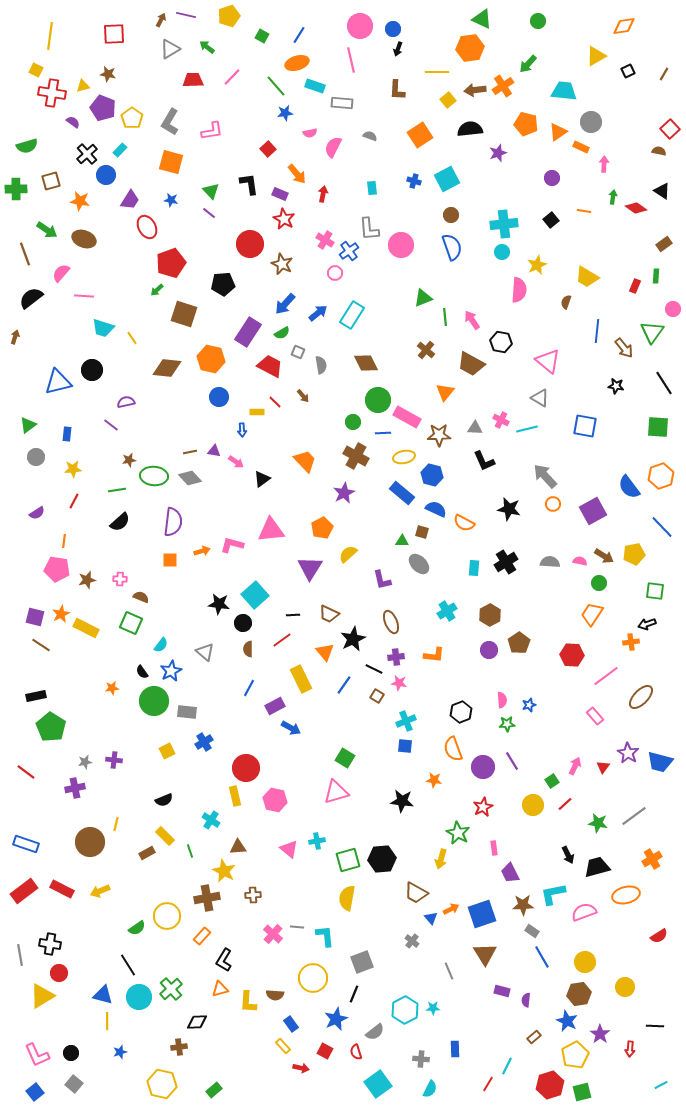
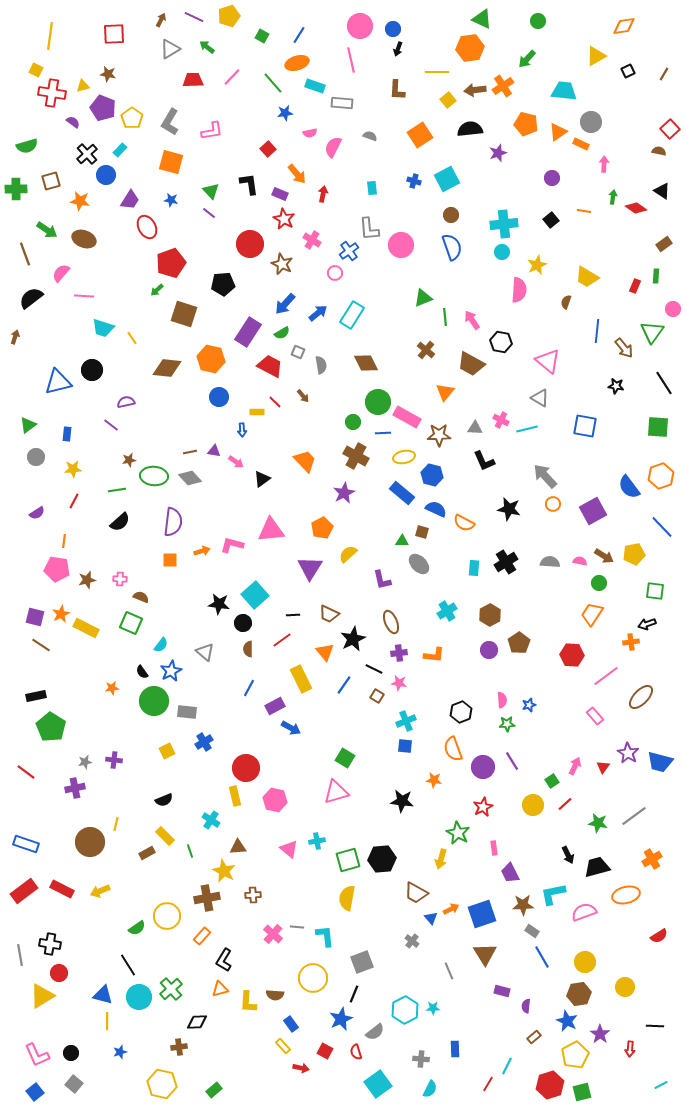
purple line at (186, 15): moved 8 px right, 2 px down; rotated 12 degrees clockwise
green arrow at (528, 64): moved 1 px left, 5 px up
green line at (276, 86): moved 3 px left, 3 px up
orange rectangle at (581, 147): moved 3 px up
pink cross at (325, 240): moved 13 px left
green circle at (378, 400): moved 2 px down
purple cross at (396, 657): moved 3 px right, 4 px up
purple semicircle at (526, 1000): moved 6 px down
blue star at (336, 1019): moved 5 px right
